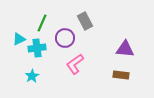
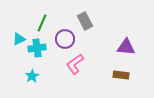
purple circle: moved 1 px down
purple triangle: moved 1 px right, 2 px up
